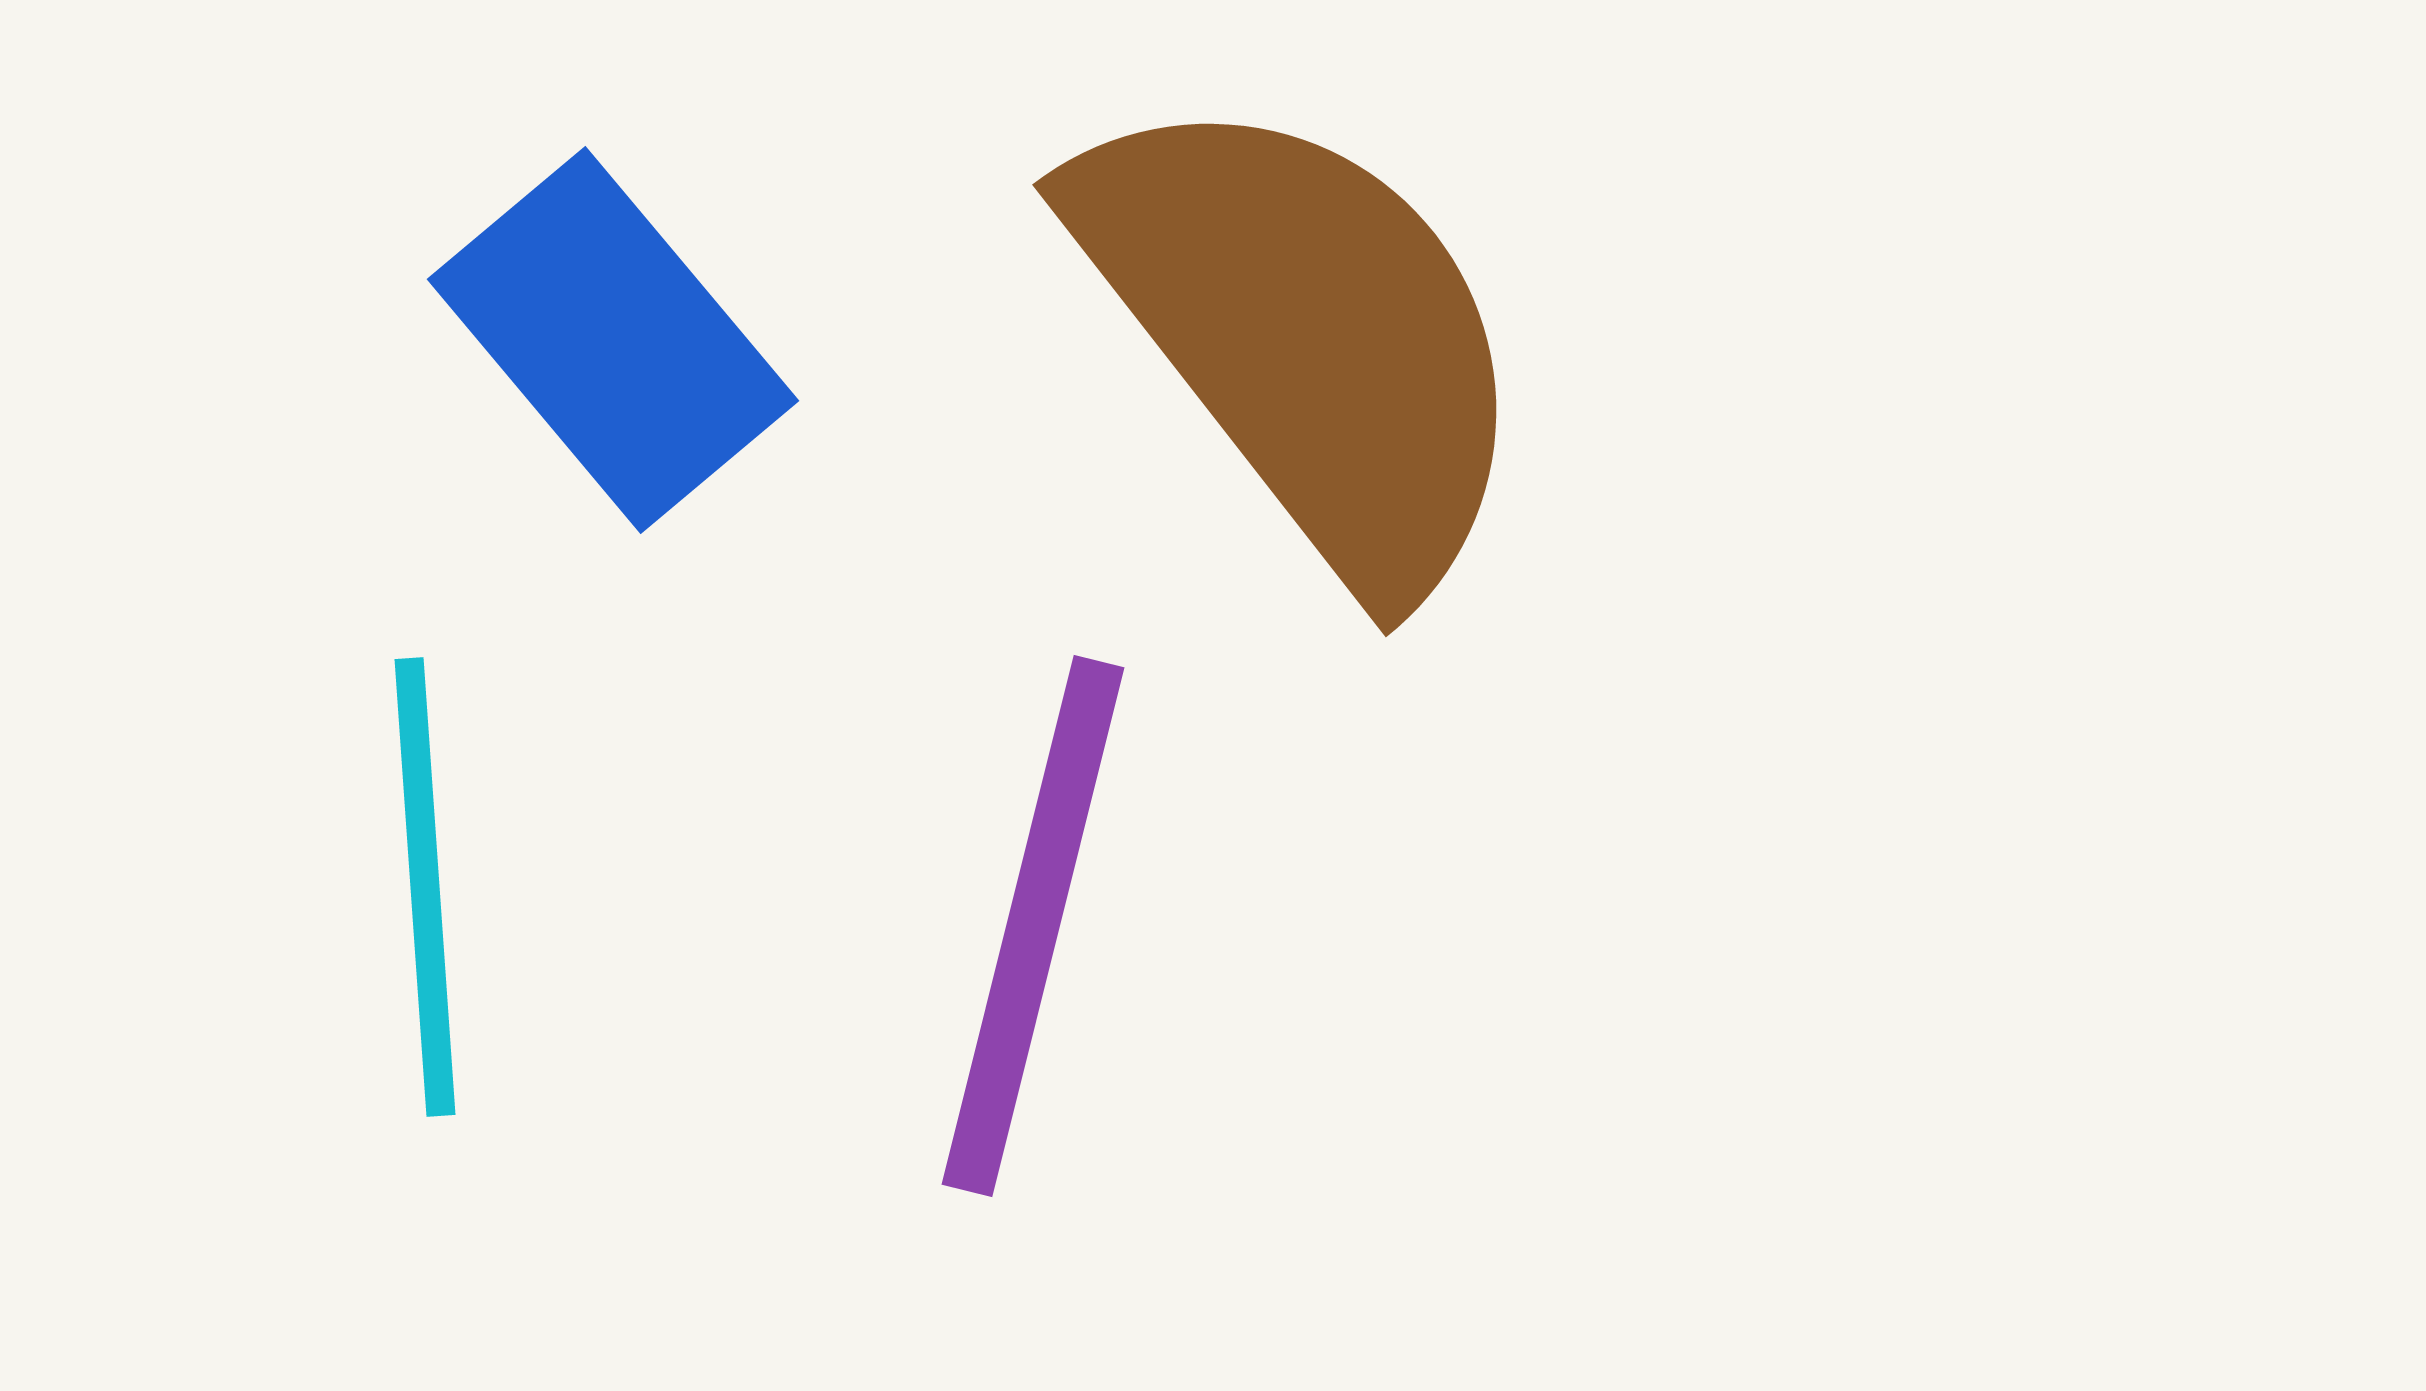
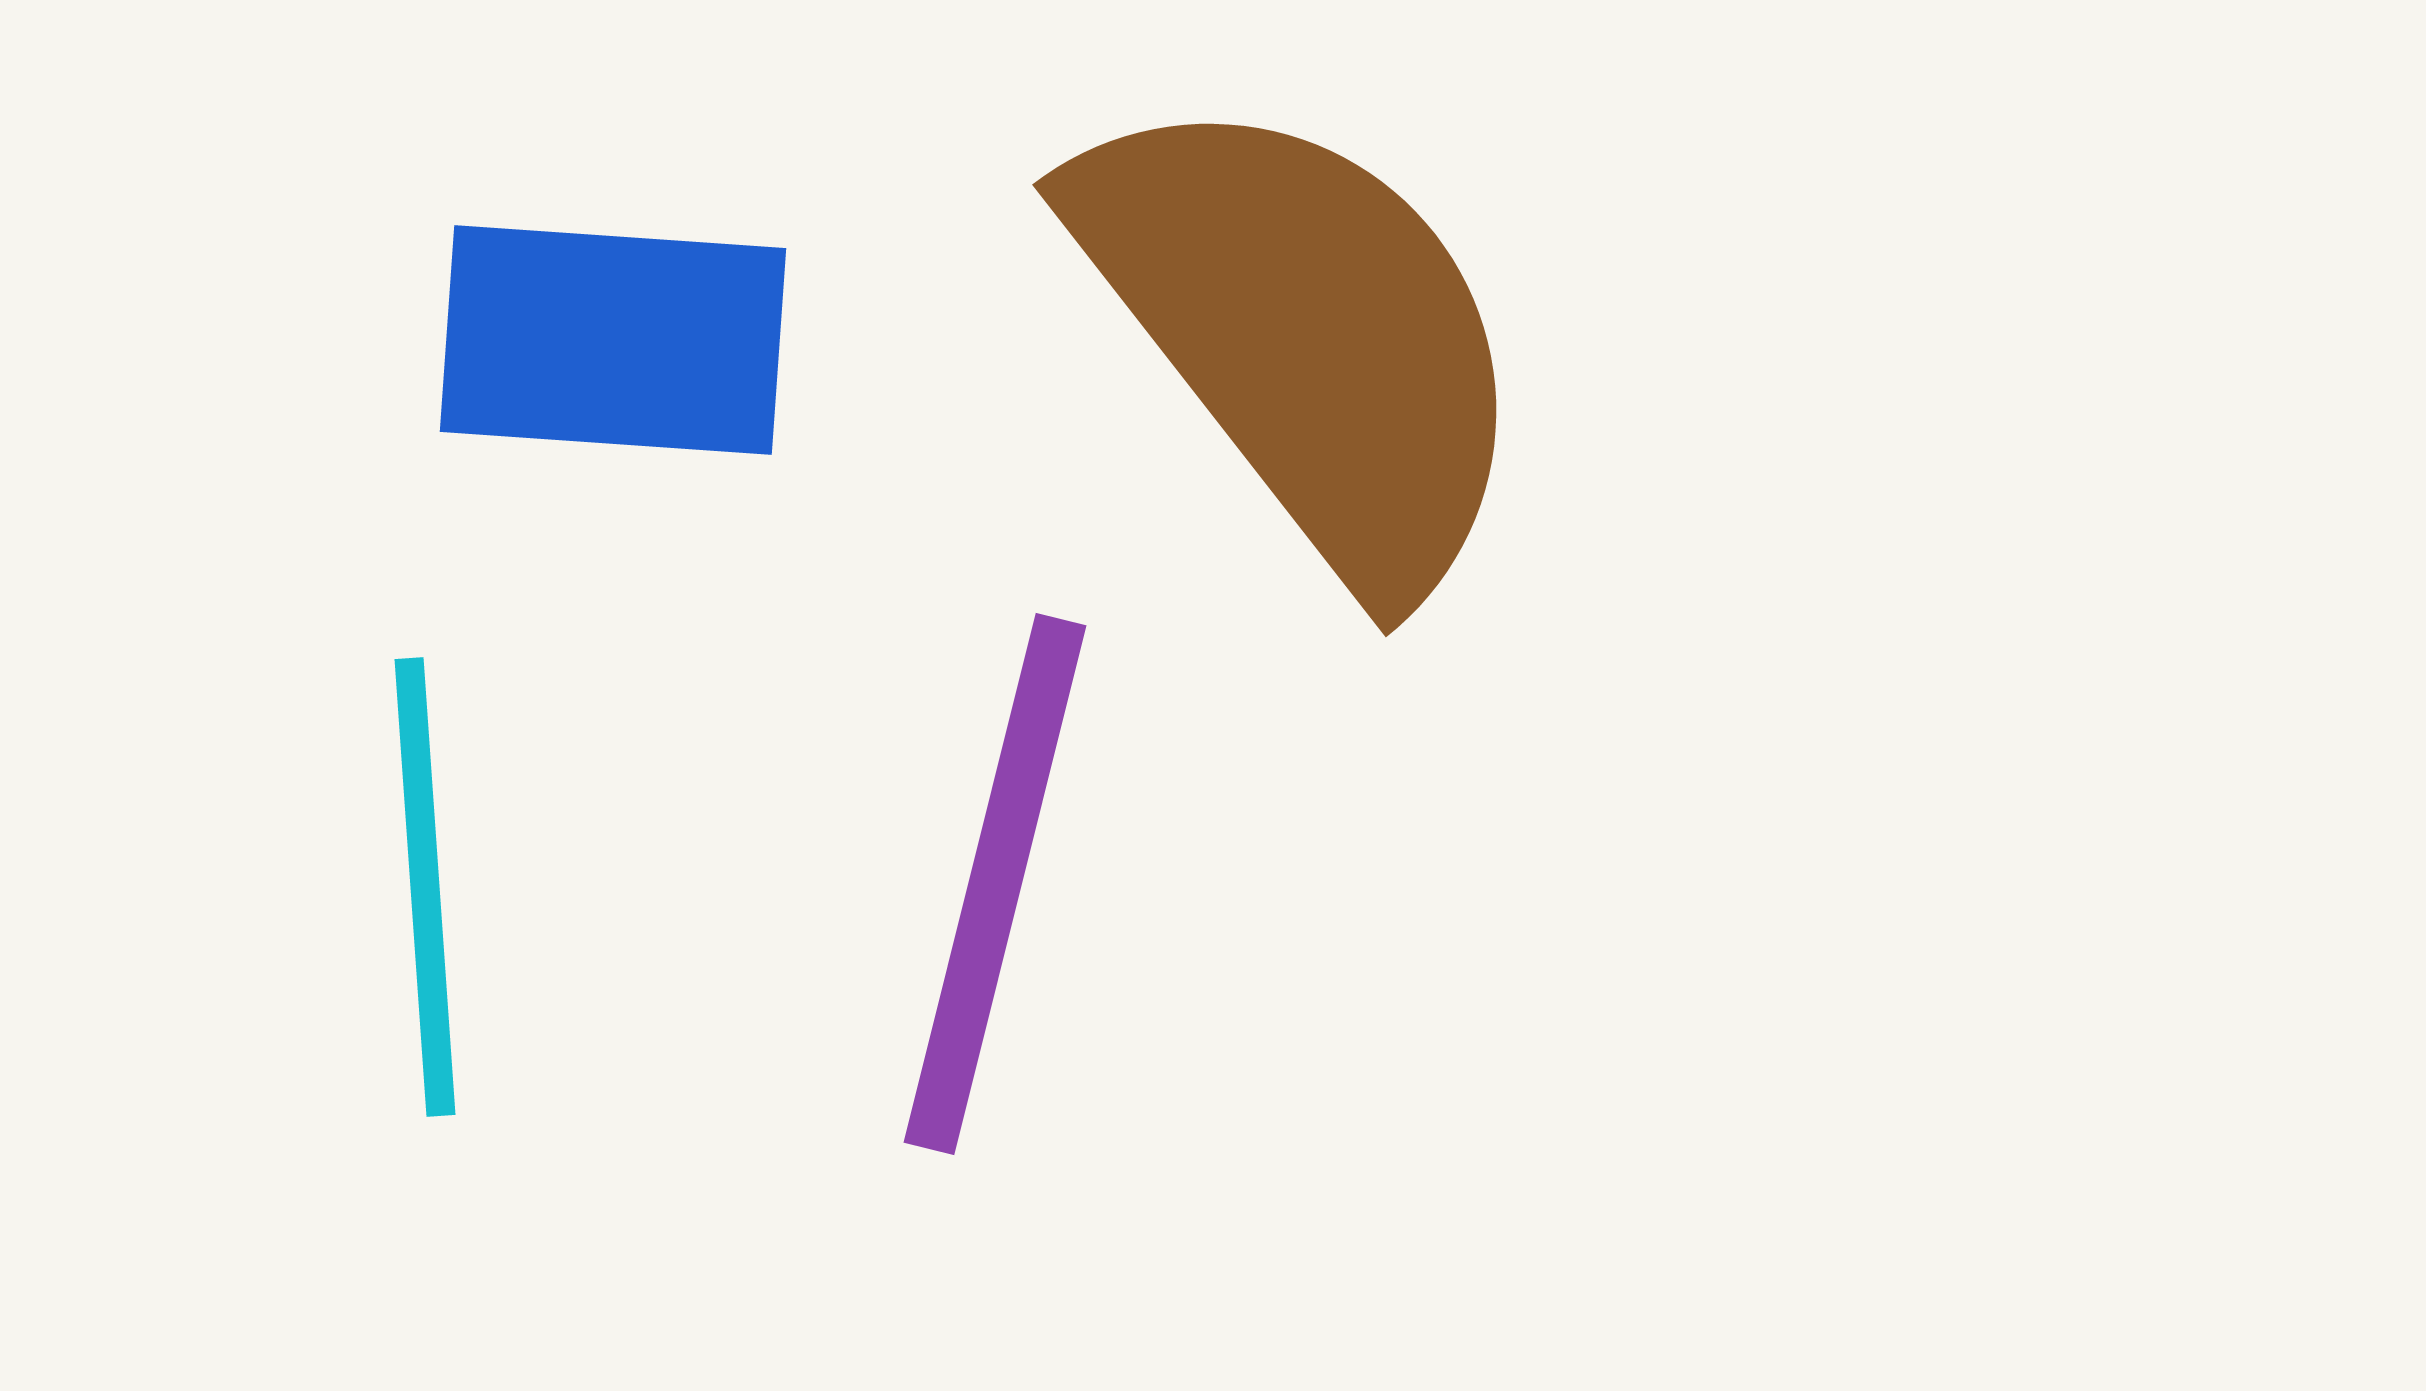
blue rectangle: rotated 46 degrees counterclockwise
purple line: moved 38 px left, 42 px up
